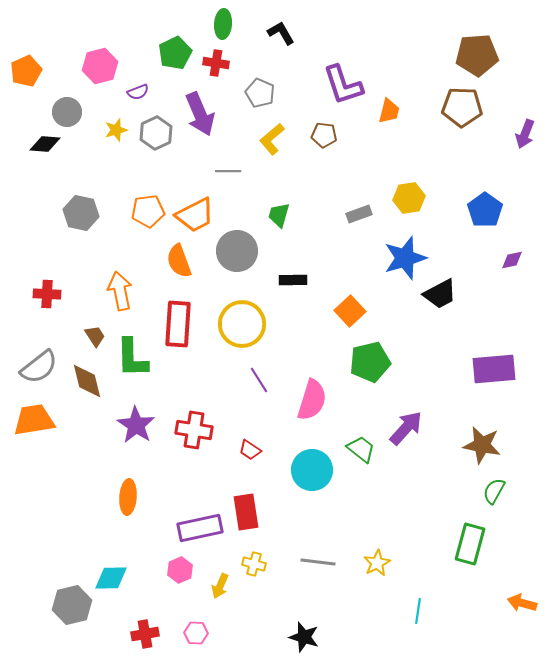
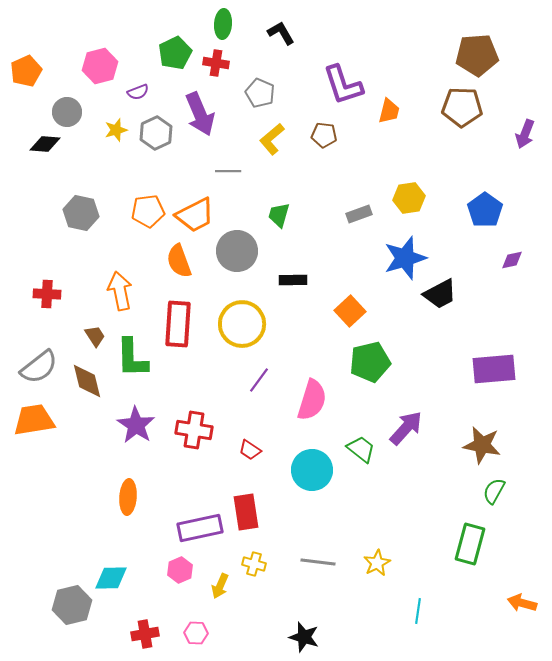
purple line at (259, 380): rotated 68 degrees clockwise
